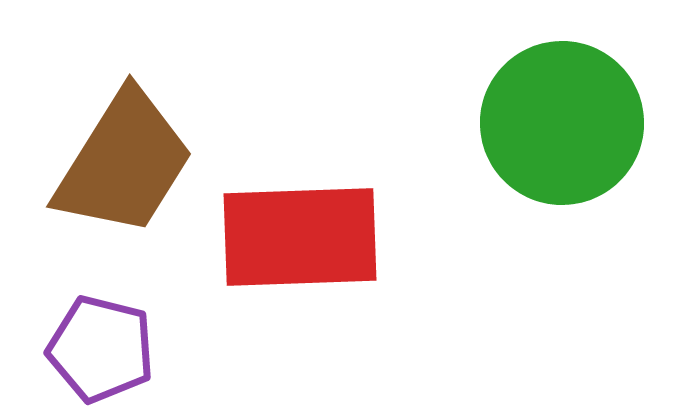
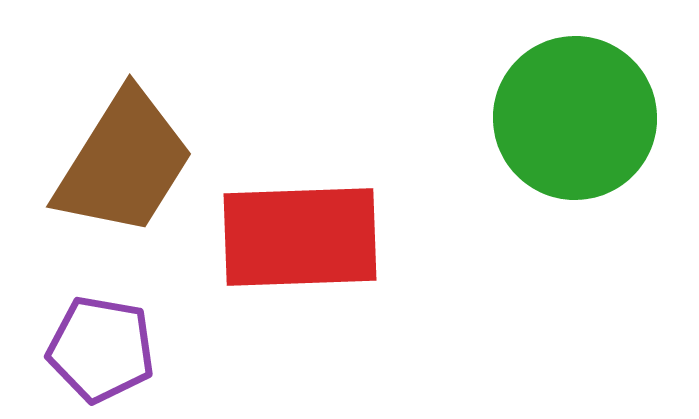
green circle: moved 13 px right, 5 px up
purple pentagon: rotated 4 degrees counterclockwise
